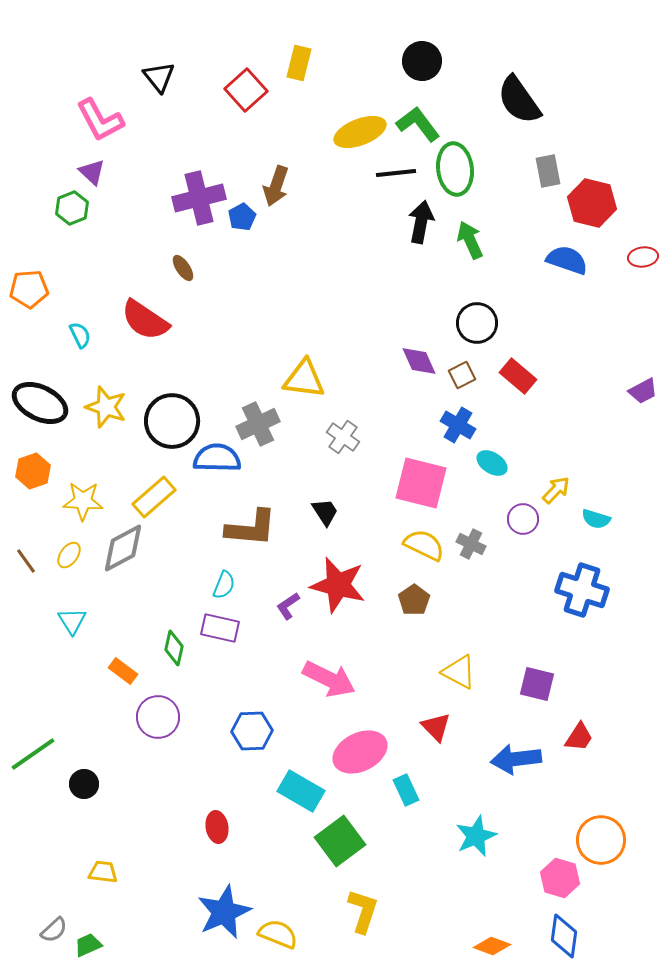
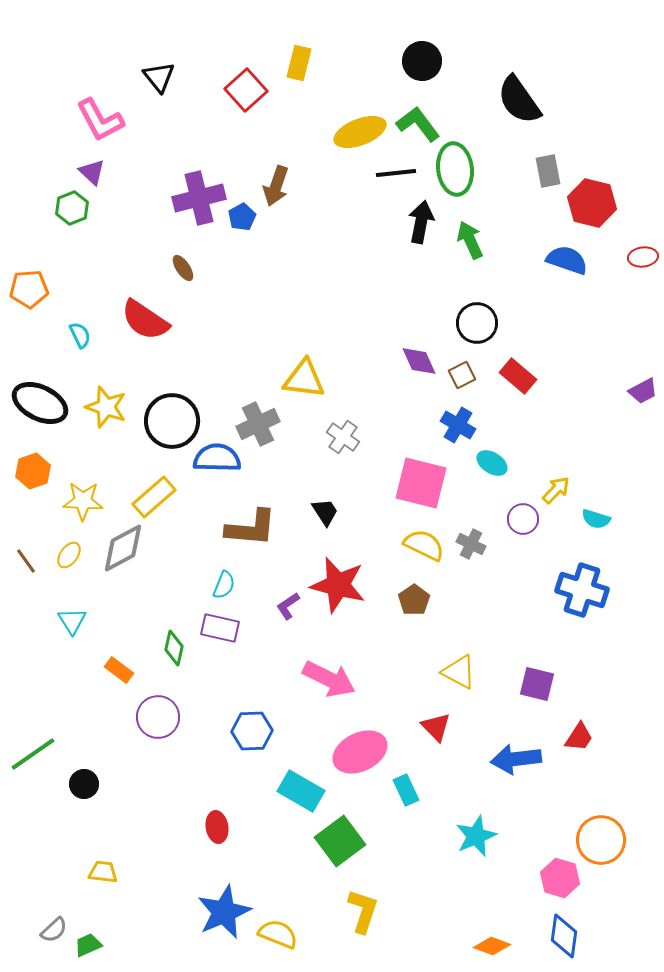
orange rectangle at (123, 671): moved 4 px left, 1 px up
